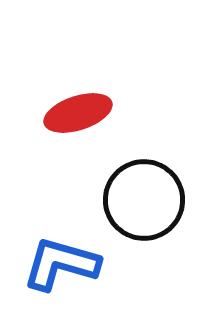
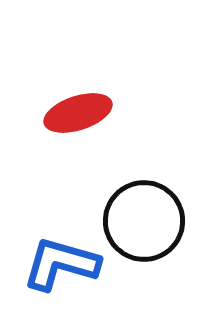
black circle: moved 21 px down
